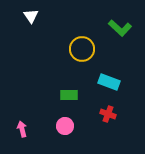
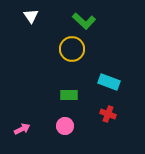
green L-shape: moved 36 px left, 7 px up
yellow circle: moved 10 px left
pink arrow: rotated 77 degrees clockwise
